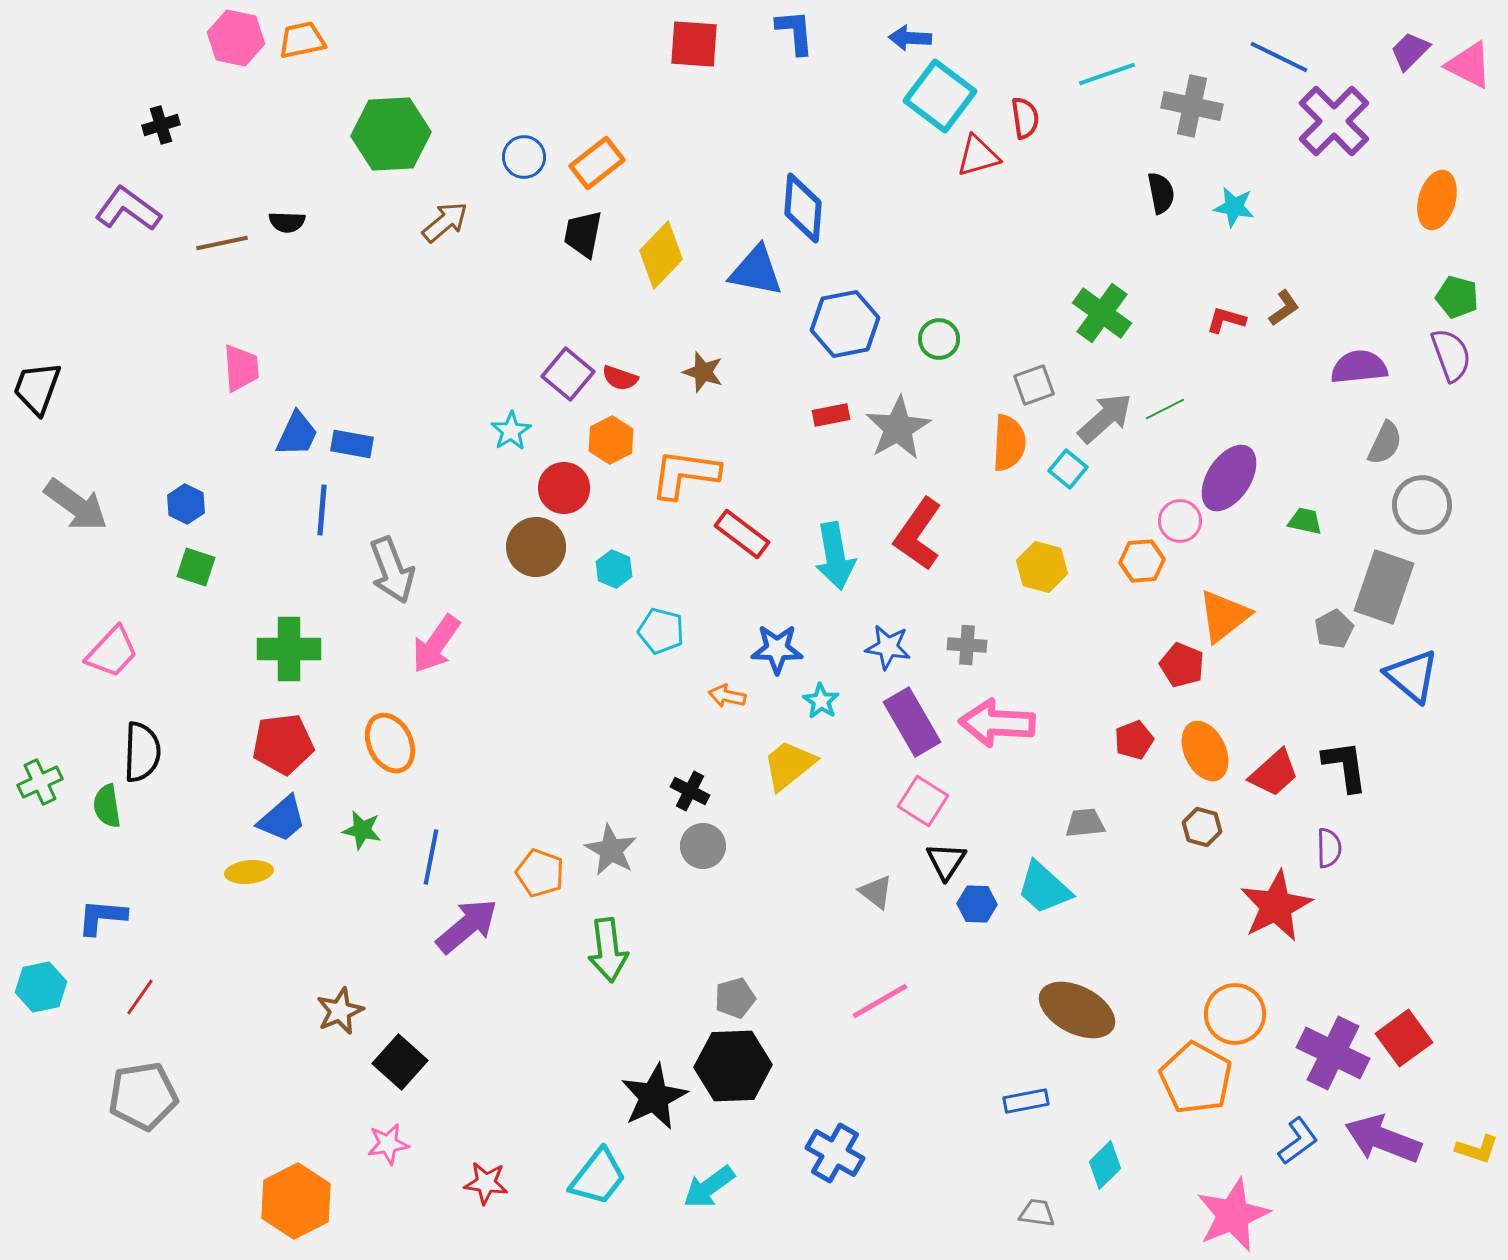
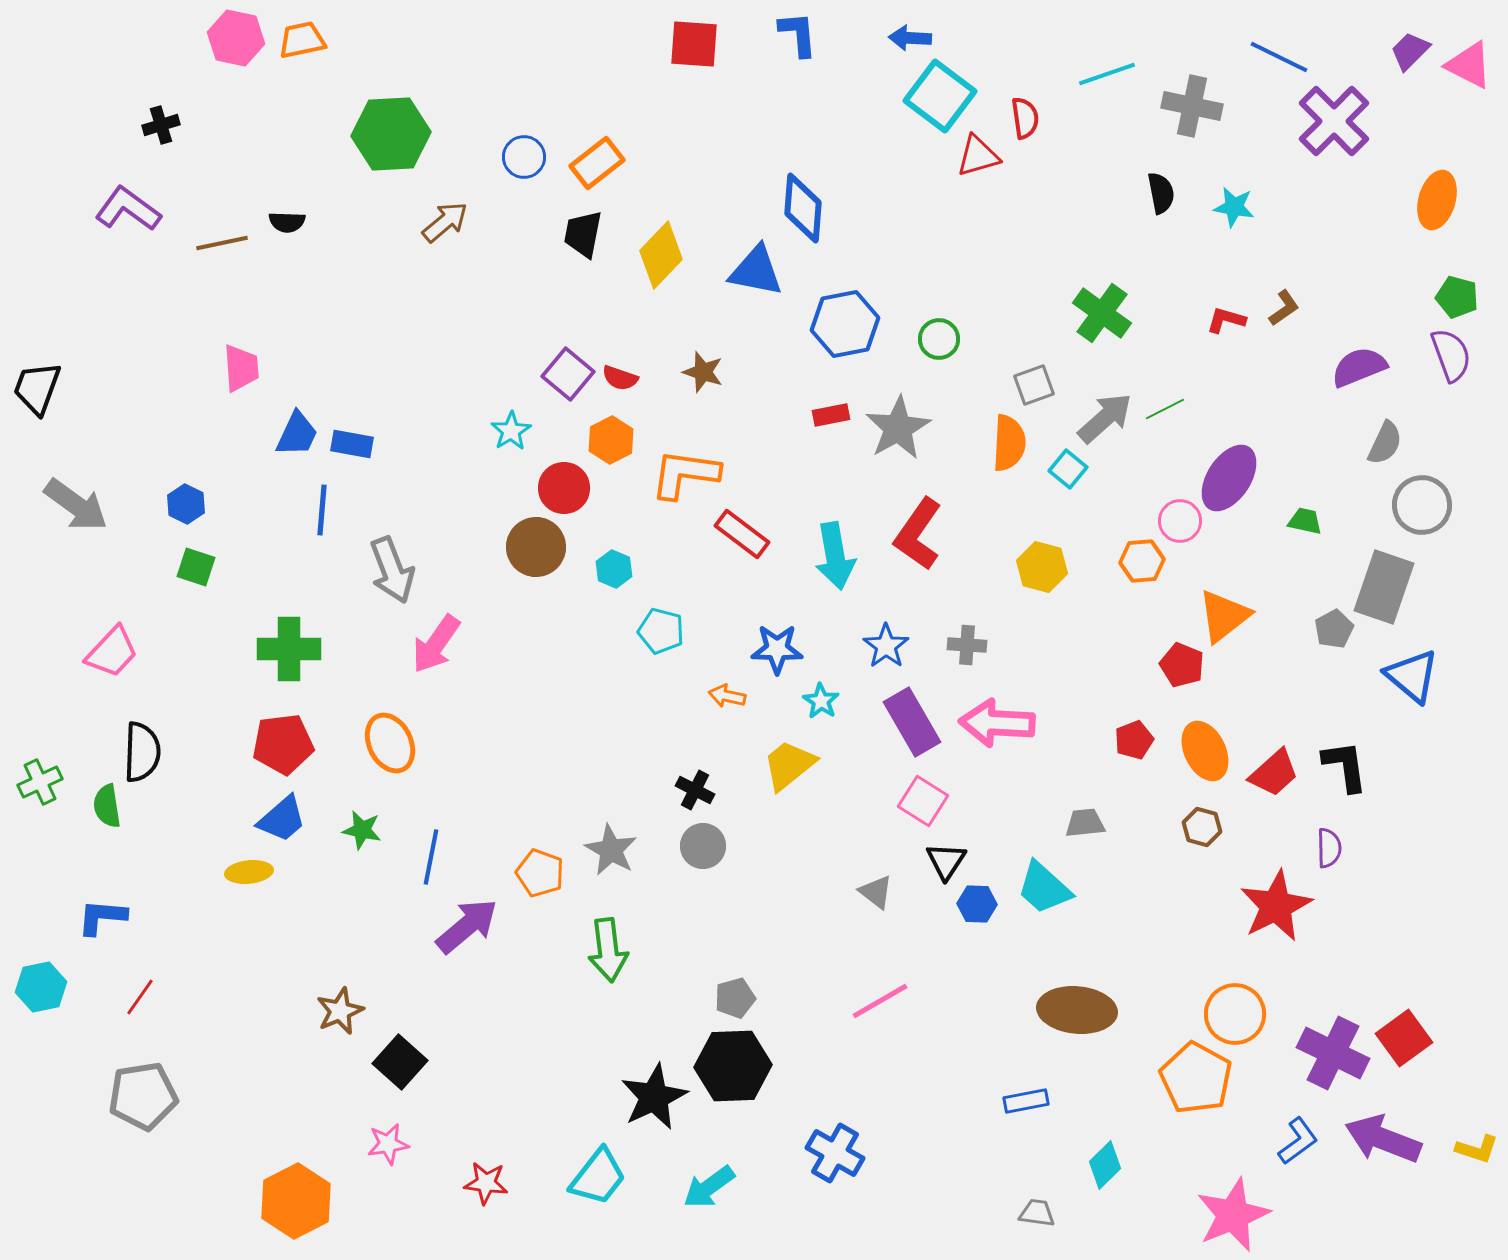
blue L-shape at (795, 32): moved 3 px right, 2 px down
purple semicircle at (1359, 367): rotated 16 degrees counterclockwise
blue star at (888, 647): moved 2 px left, 1 px up; rotated 27 degrees clockwise
black cross at (690, 791): moved 5 px right, 1 px up
brown ellipse at (1077, 1010): rotated 22 degrees counterclockwise
